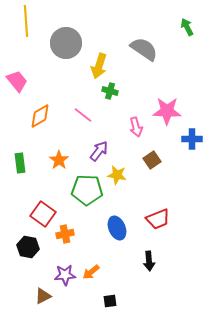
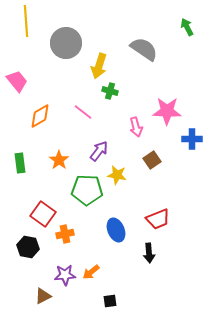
pink line: moved 3 px up
blue ellipse: moved 1 px left, 2 px down
black arrow: moved 8 px up
